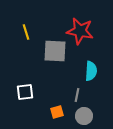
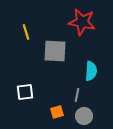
red star: moved 2 px right, 9 px up
